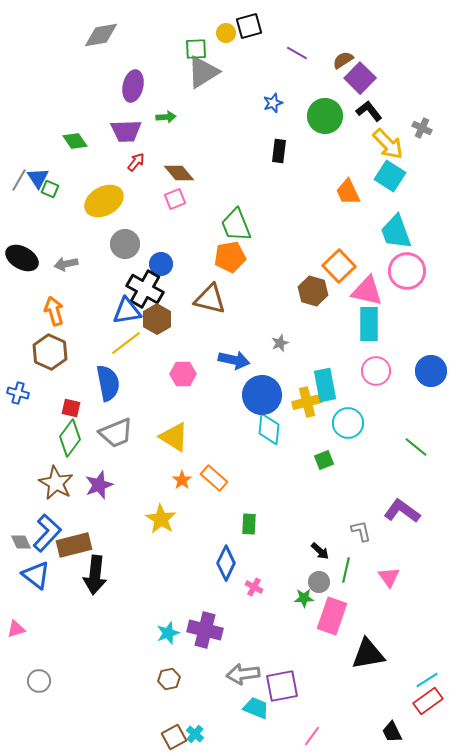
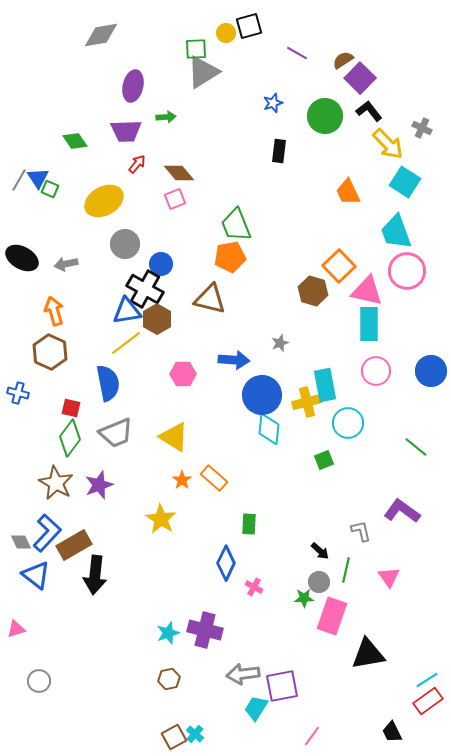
red arrow at (136, 162): moved 1 px right, 2 px down
cyan square at (390, 176): moved 15 px right, 6 px down
blue arrow at (234, 360): rotated 8 degrees counterclockwise
brown rectangle at (74, 545): rotated 16 degrees counterclockwise
cyan trapezoid at (256, 708): rotated 80 degrees counterclockwise
